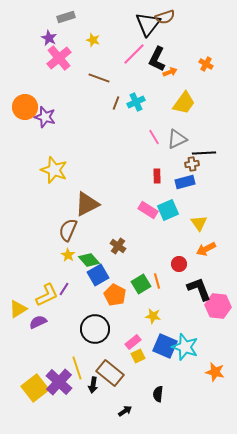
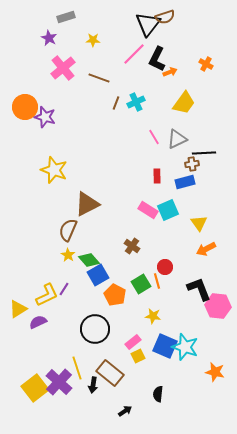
yellow star at (93, 40): rotated 16 degrees counterclockwise
pink cross at (59, 58): moved 4 px right, 10 px down
brown cross at (118, 246): moved 14 px right
red circle at (179, 264): moved 14 px left, 3 px down
